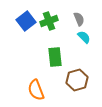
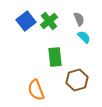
green cross: rotated 18 degrees counterclockwise
